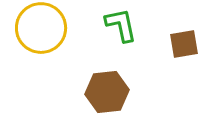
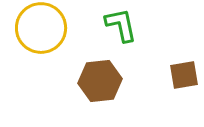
brown square: moved 31 px down
brown hexagon: moved 7 px left, 11 px up
